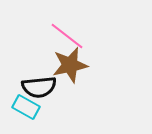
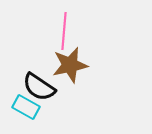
pink line: moved 3 px left, 5 px up; rotated 57 degrees clockwise
black semicircle: rotated 40 degrees clockwise
